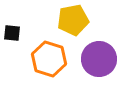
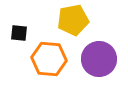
black square: moved 7 px right
orange hexagon: rotated 12 degrees counterclockwise
